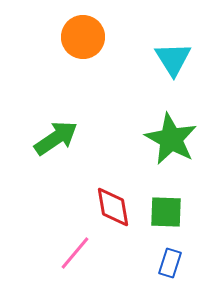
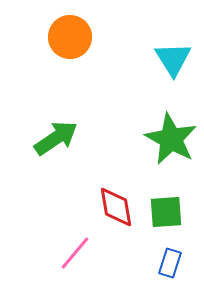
orange circle: moved 13 px left
red diamond: moved 3 px right
green square: rotated 6 degrees counterclockwise
